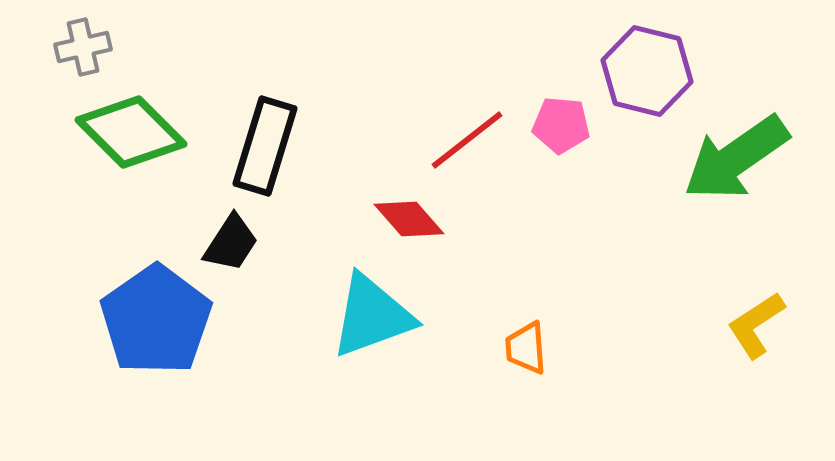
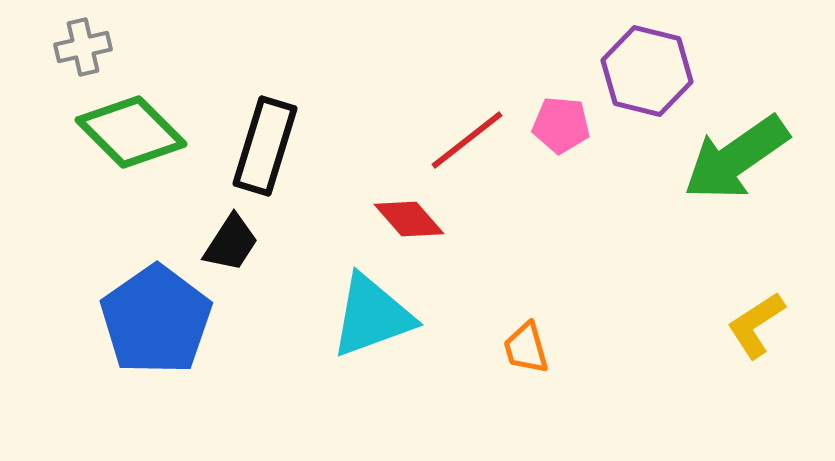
orange trapezoid: rotated 12 degrees counterclockwise
